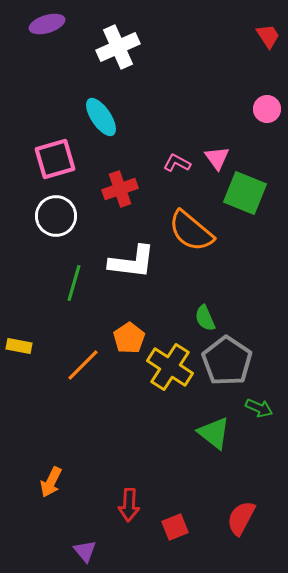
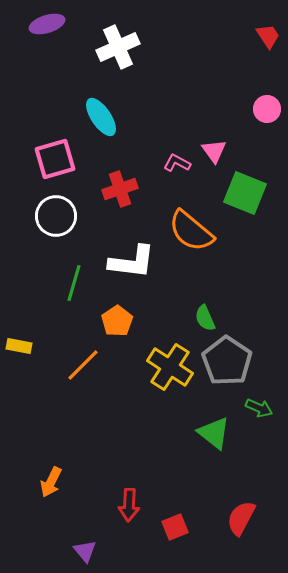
pink triangle: moved 3 px left, 7 px up
orange pentagon: moved 12 px left, 17 px up
